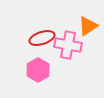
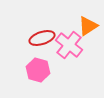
pink cross: moved 1 px right; rotated 28 degrees clockwise
pink hexagon: rotated 15 degrees counterclockwise
